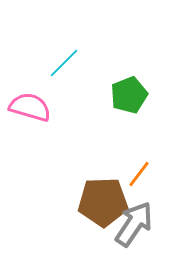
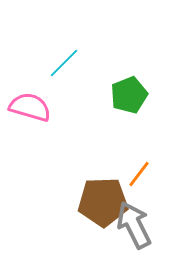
gray arrow: moved 1 px down; rotated 60 degrees counterclockwise
